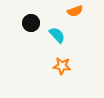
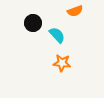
black circle: moved 2 px right
orange star: moved 3 px up
